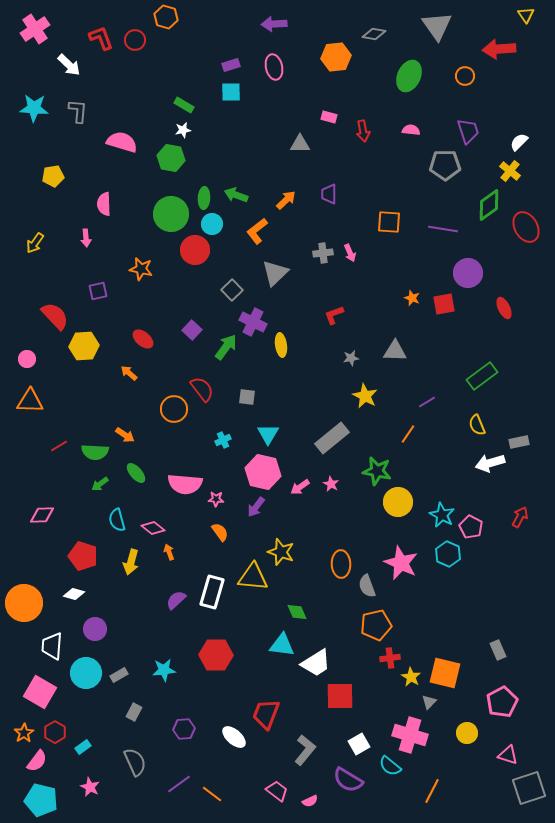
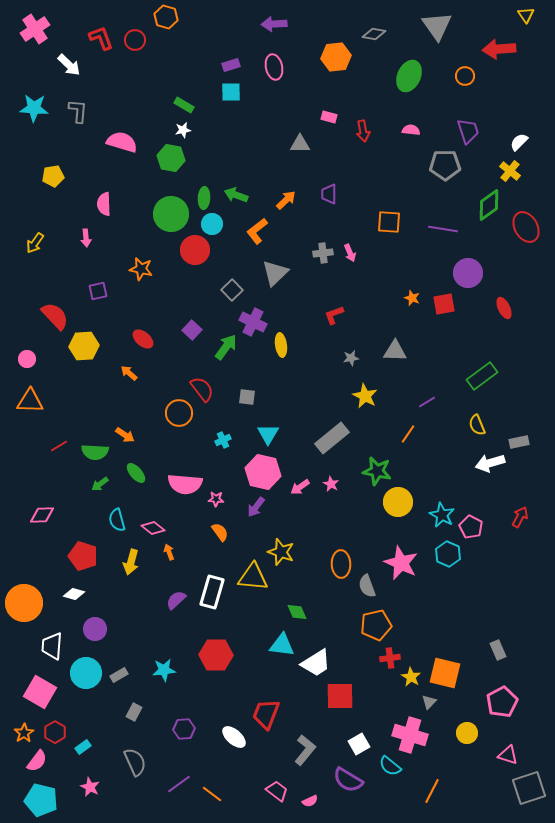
orange circle at (174, 409): moved 5 px right, 4 px down
